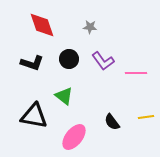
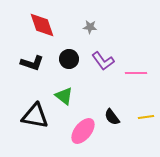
black triangle: moved 1 px right
black semicircle: moved 5 px up
pink ellipse: moved 9 px right, 6 px up
